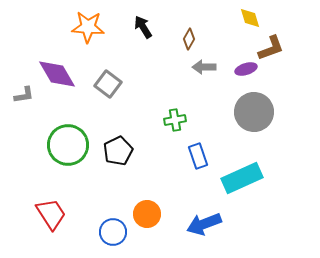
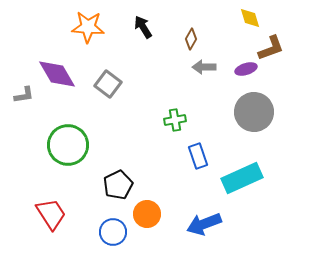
brown diamond: moved 2 px right
black pentagon: moved 34 px down
